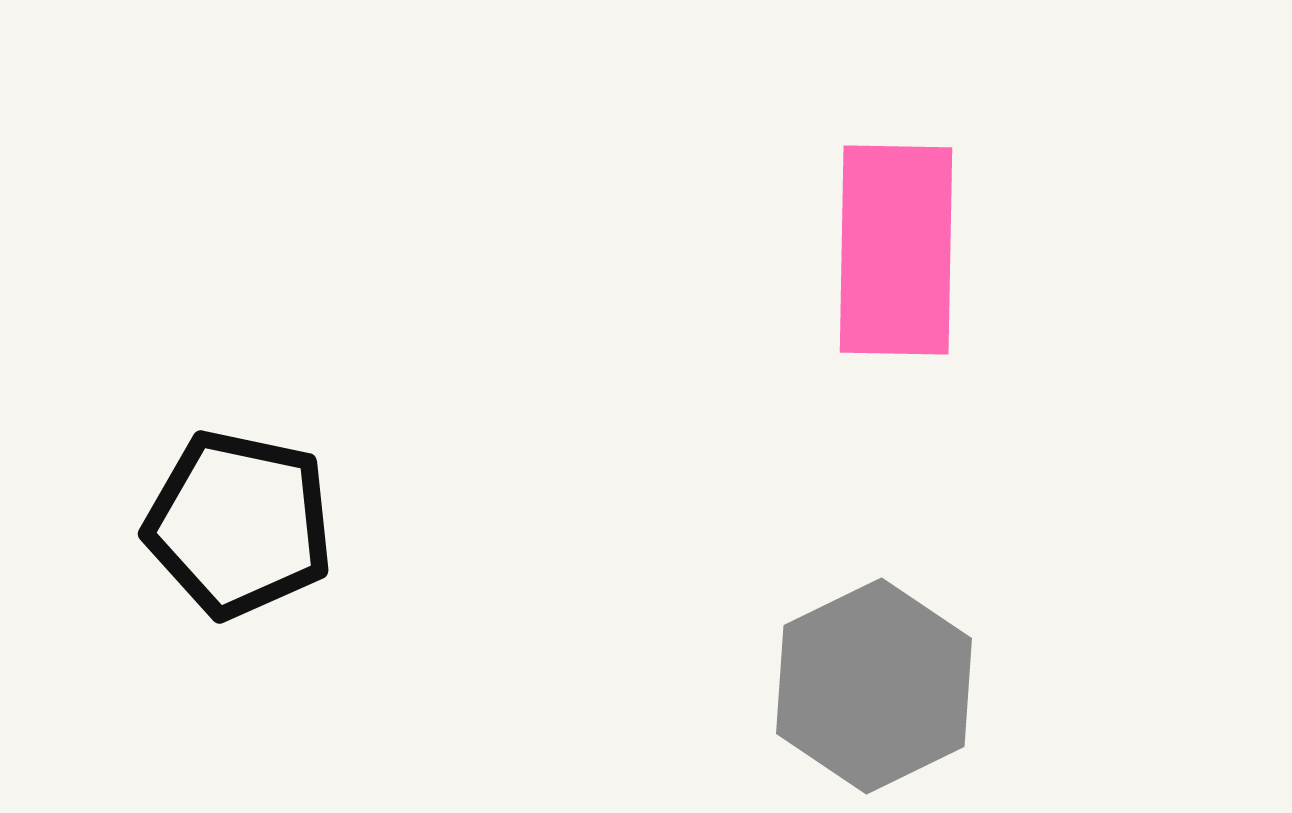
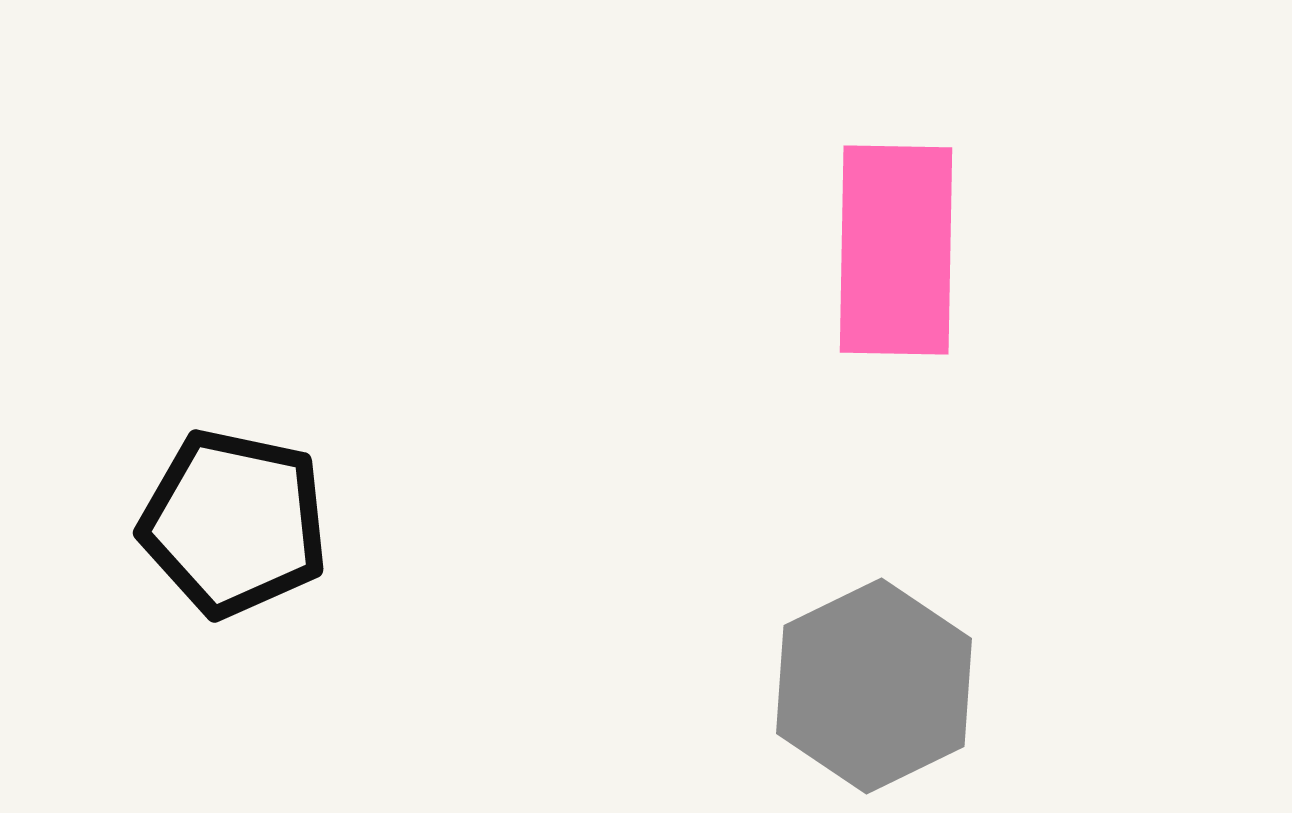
black pentagon: moved 5 px left, 1 px up
